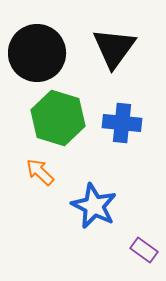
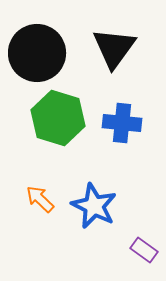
orange arrow: moved 27 px down
